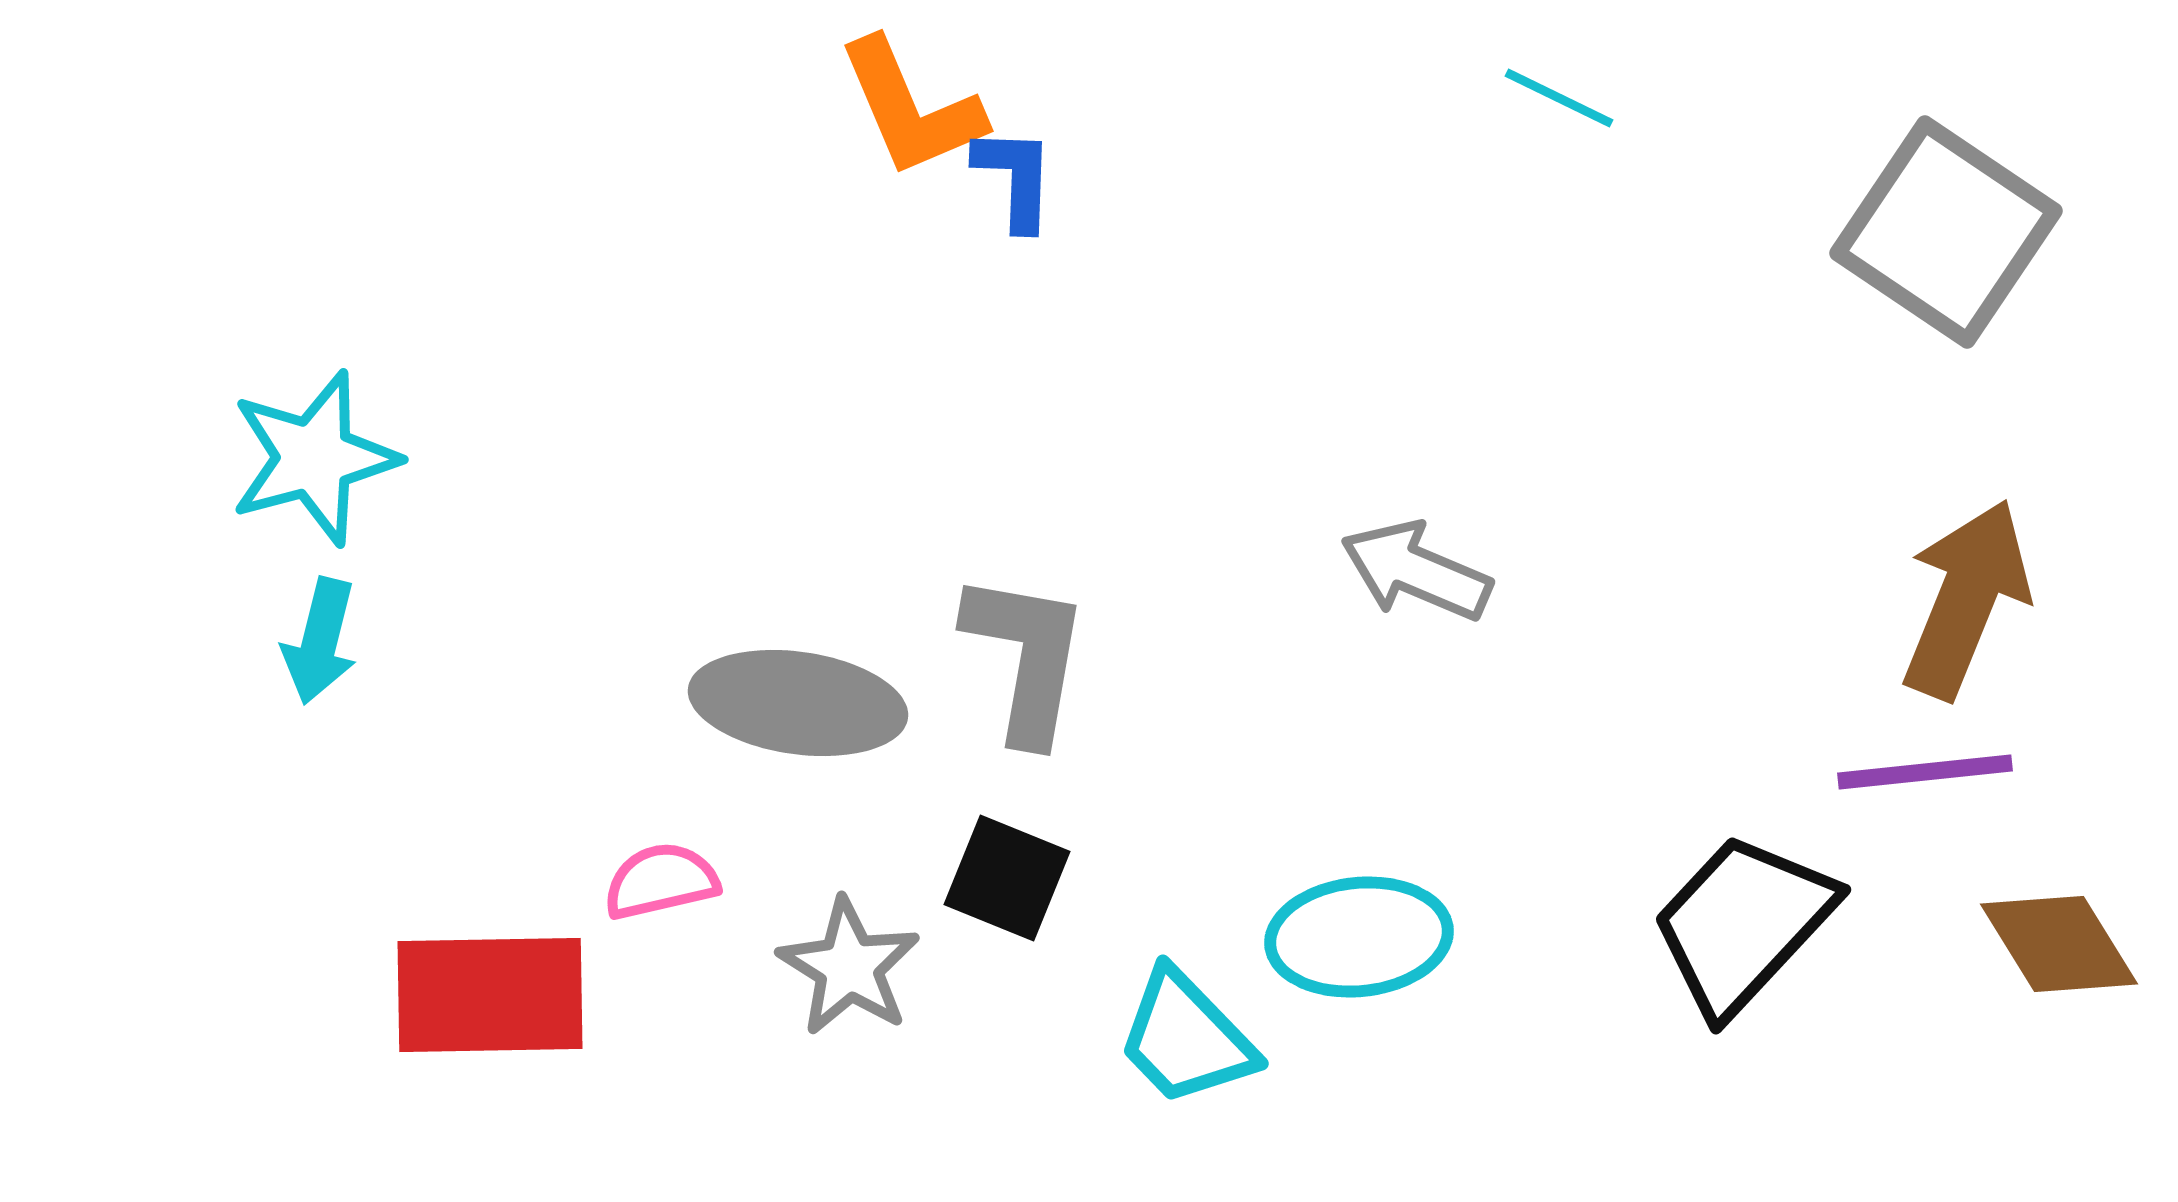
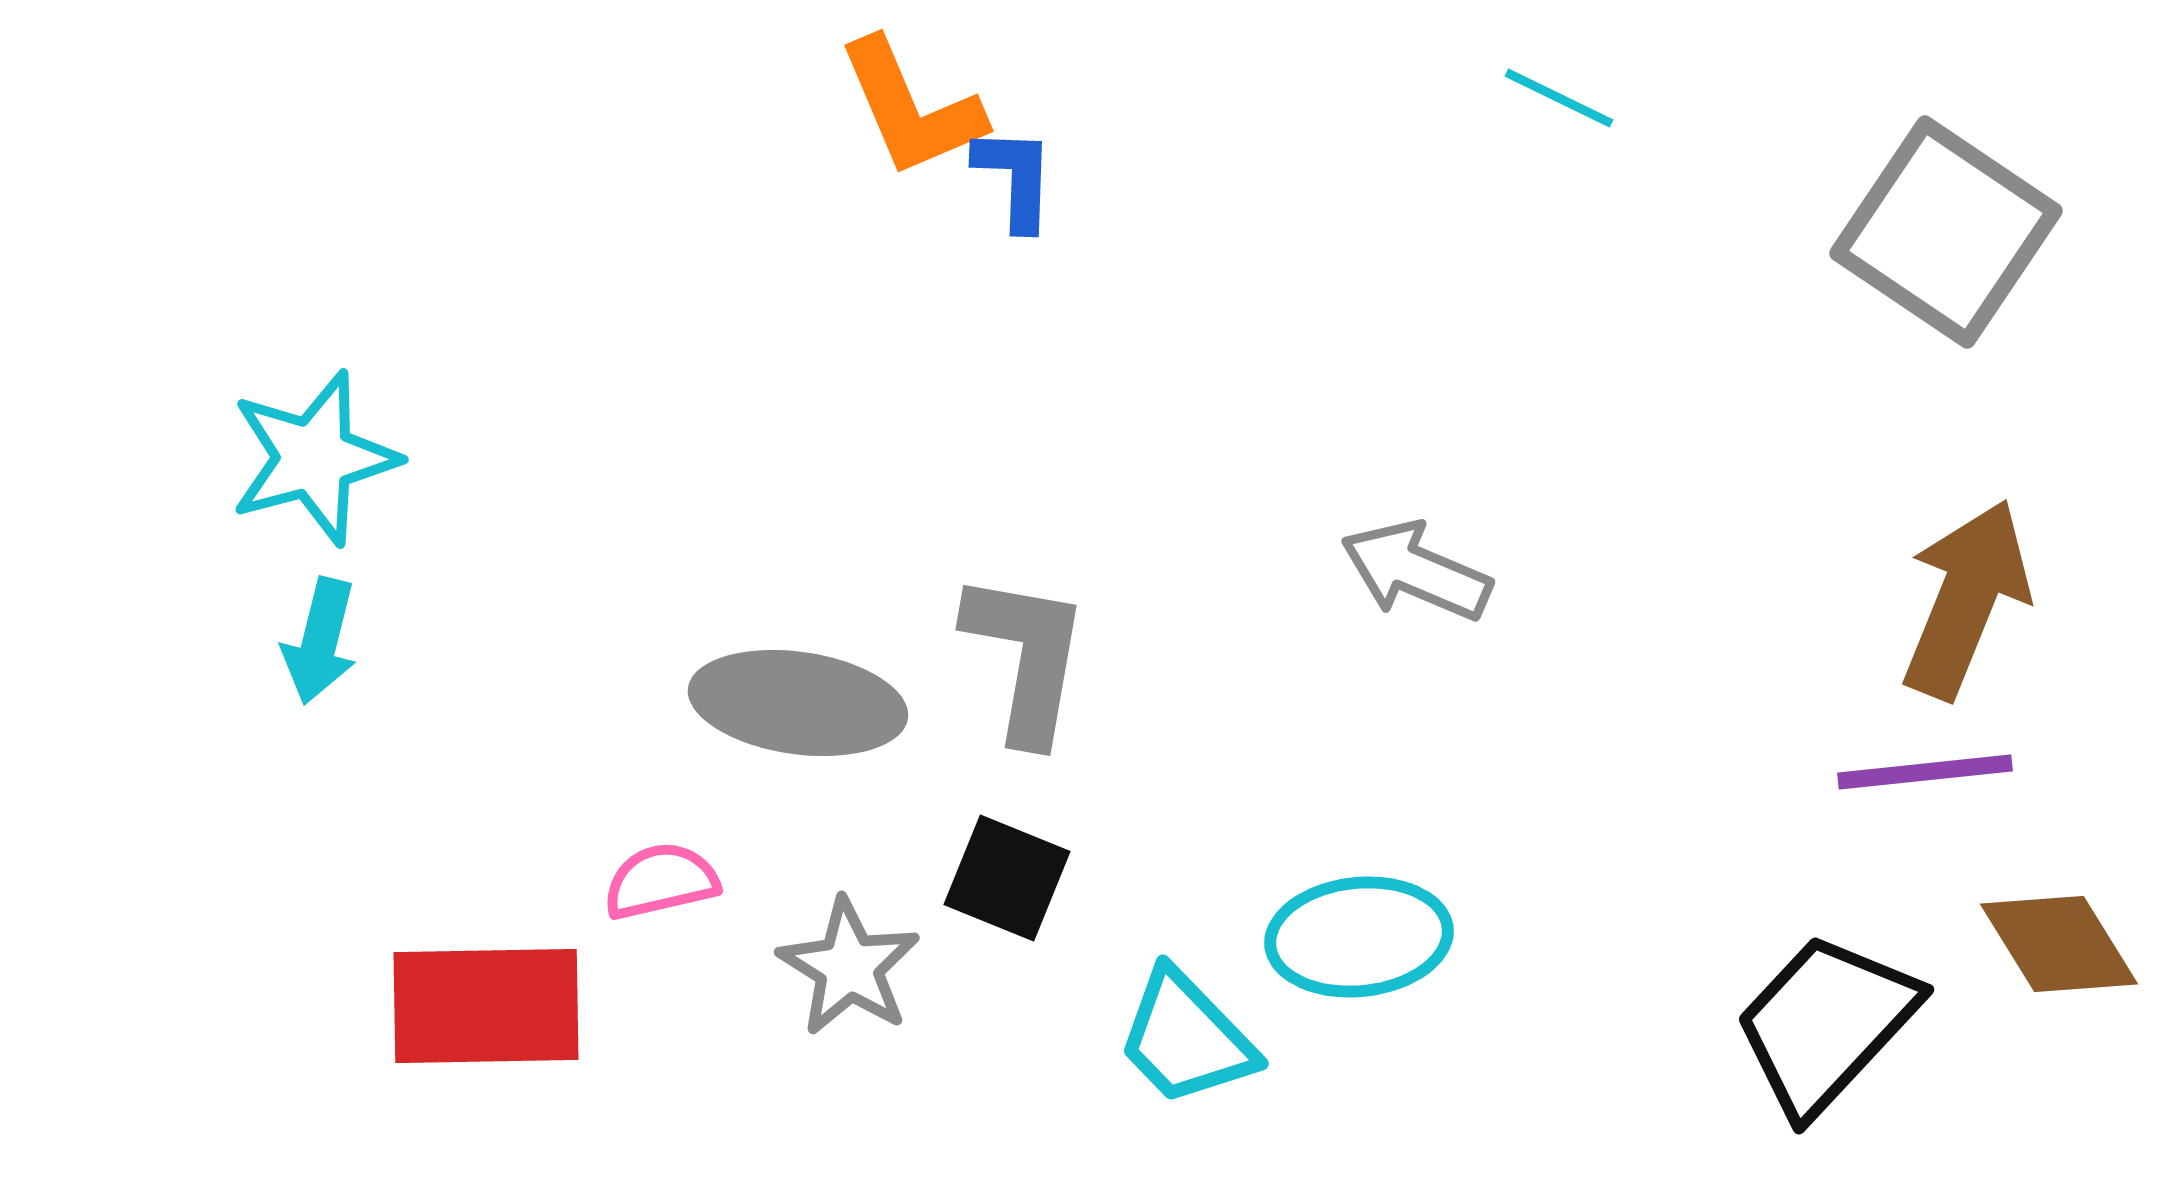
black trapezoid: moved 83 px right, 100 px down
red rectangle: moved 4 px left, 11 px down
